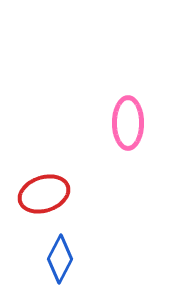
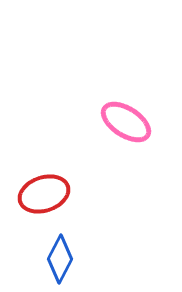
pink ellipse: moved 2 px left, 1 px up; rotated 57 degrees counterclockwise
